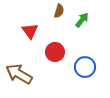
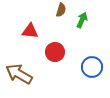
brown semicircle: moved 2 px right, 1 px up
green arrow: rotated 14 degrees counterclockwise
red triangle: rotated 48 degrees counterclockwise
blue circle: moved 7 px right
